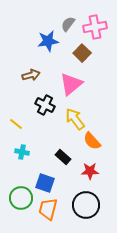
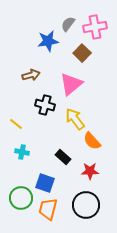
black cross: rotated 12 degrees counterclockwise
